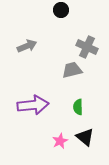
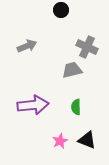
green semicircle: moved 2 px left
black triangle: moved 2 px right, 3 px down; rotated 18 degrees counterclockwise
